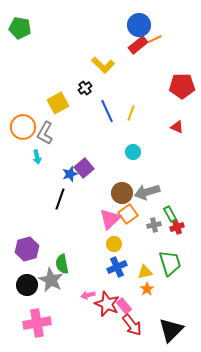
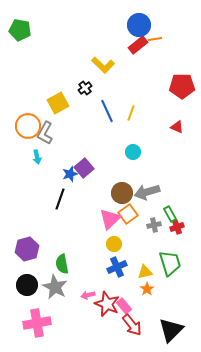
green pentagon: moved 2 px down
orange line: rotated 16 degrees clockwise
orange circle: moved 5 px right, 1 px up
gray star: moved 4 px right, 7 px down
